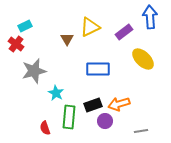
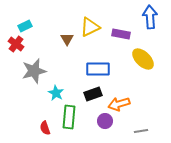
purple rectangle: moved 3 px left, 2 px down; rotated 48 degrees clockwise
black rectangle: moved 11 px up
